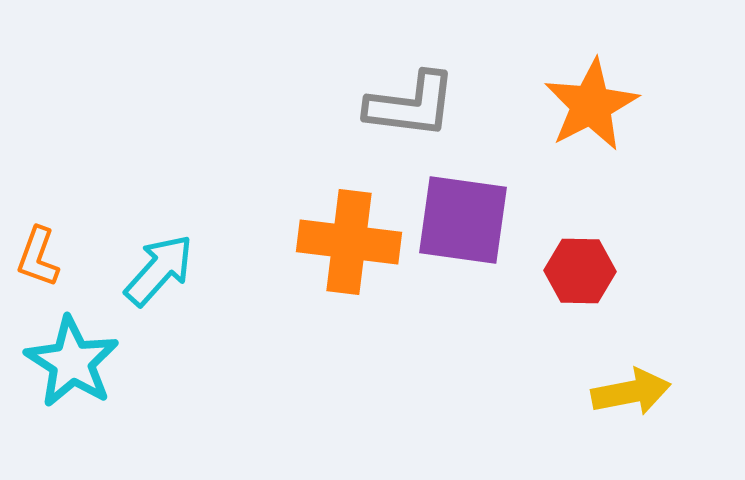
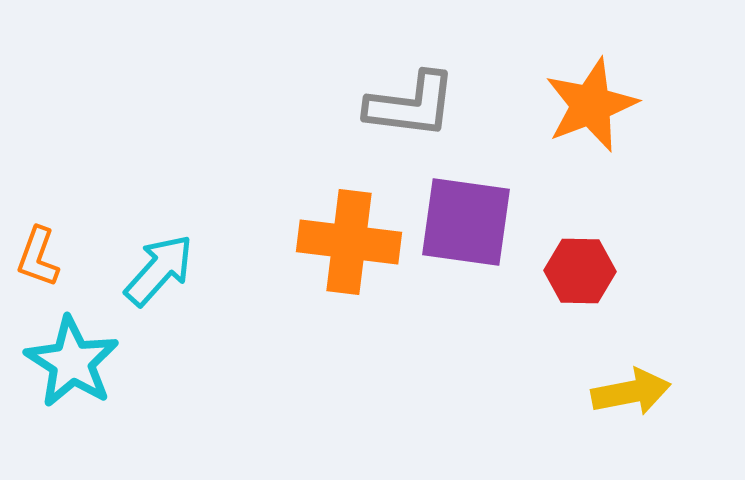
orange star: rotated 6 degrees clockwise
purple square: moved 3 px right, 2 px down
